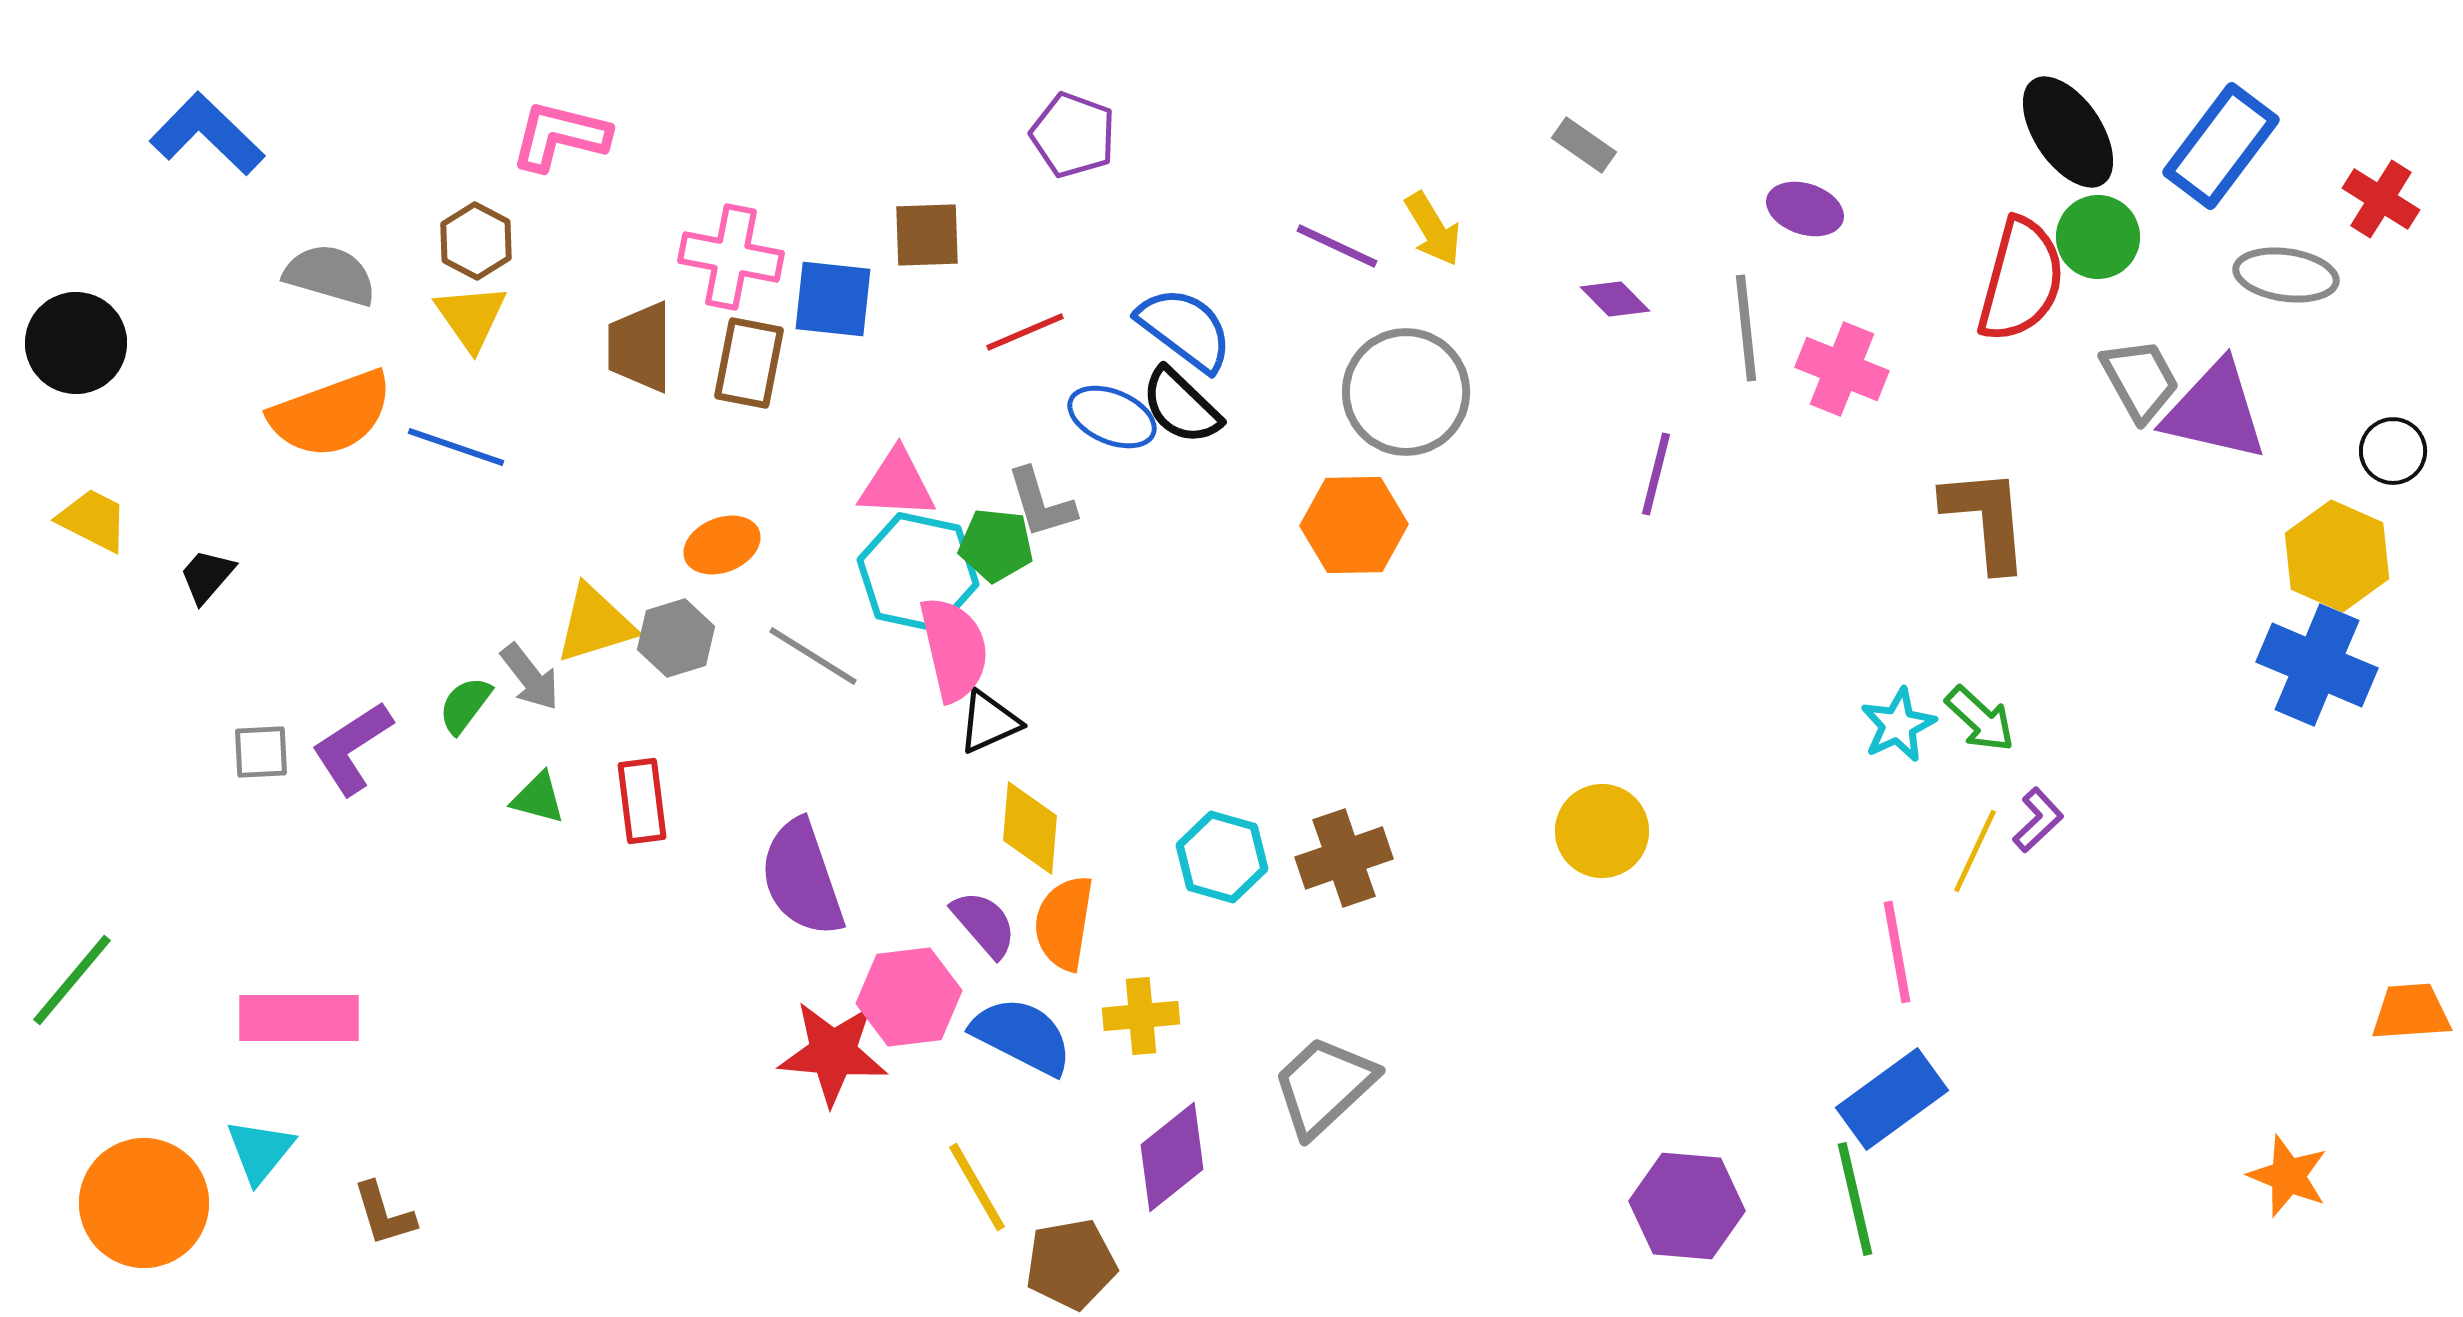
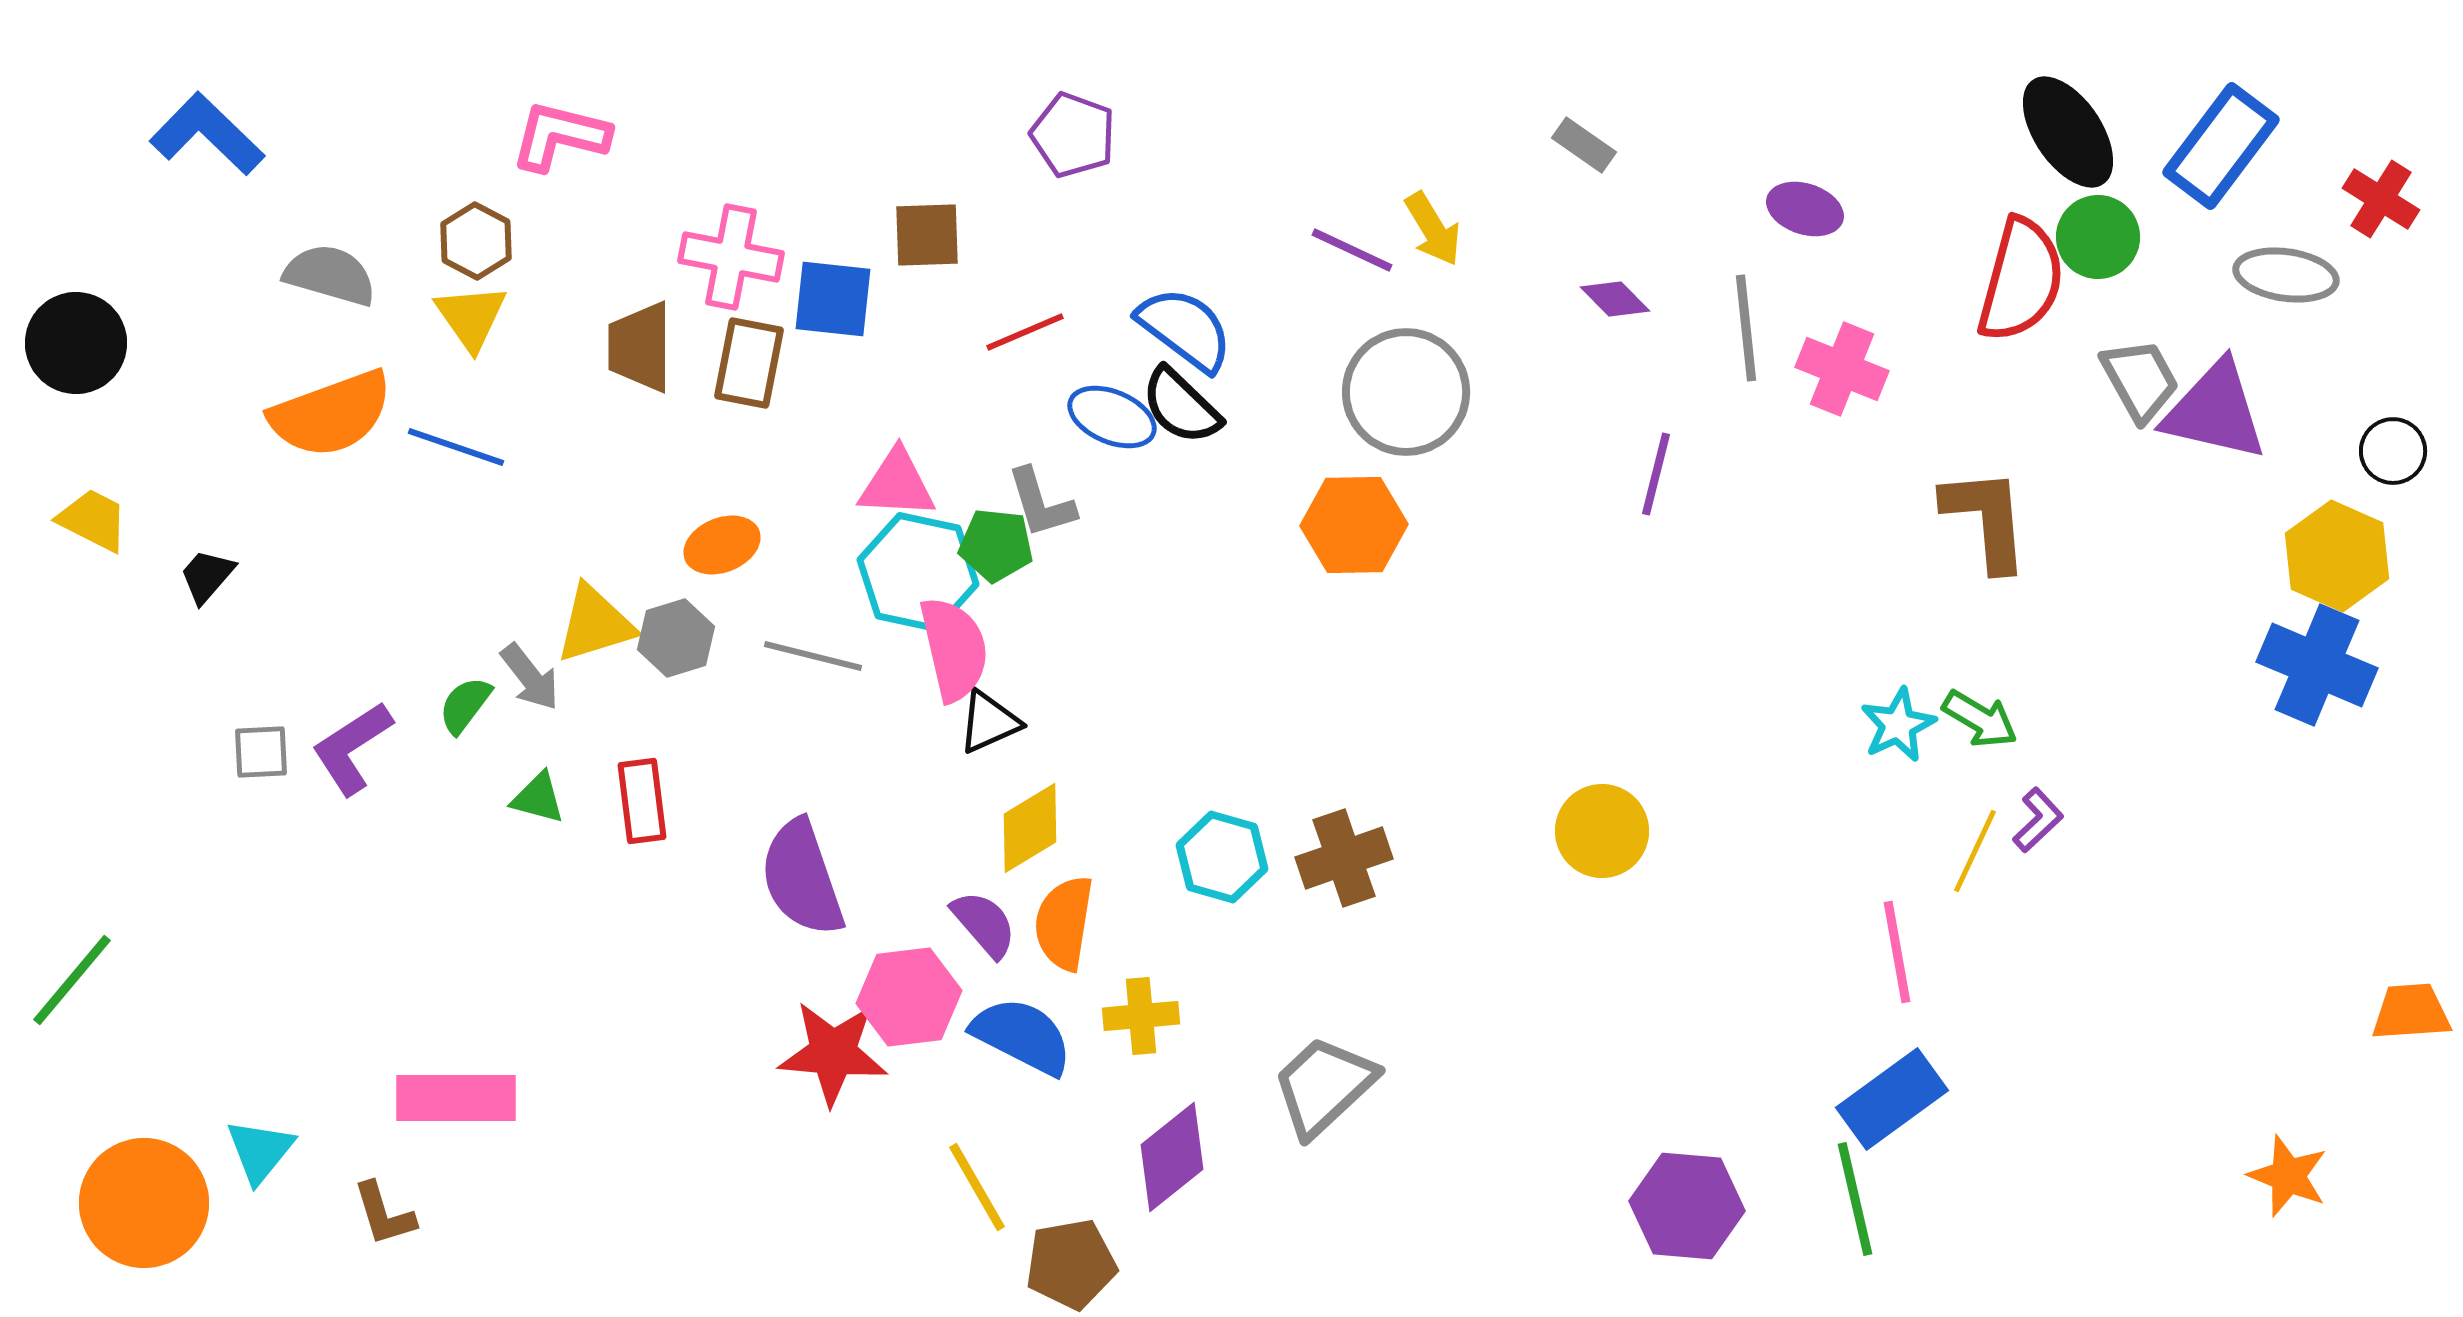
purple line at (1337, 246): moved 15 px right, 4 px down
gray line at (813, 656): rotated 18 degrees counterclockwise
green arrow at (1980, 719): rotated 12 degrees counterclockwise
yellow diamond at (1030, 828): rotated 54 degrees clockwise
pink rectangle at (299, 1018): moved 157 px right, 80 px down
